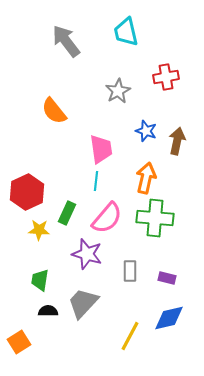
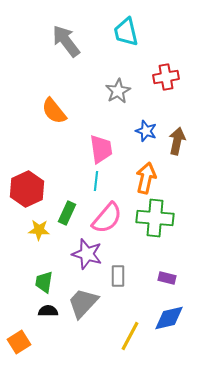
red hexagon: moved 3 px up
gray rectangle: moved 12 px left, 5 px down
green trapezoid: moved 4 px right, 2 px down
